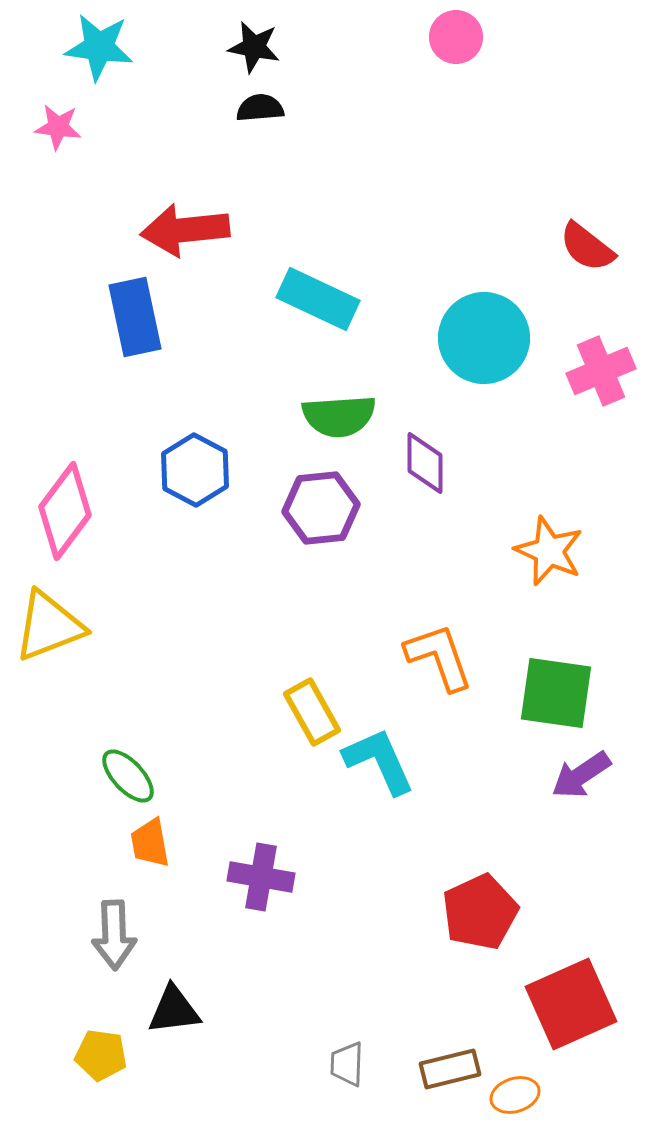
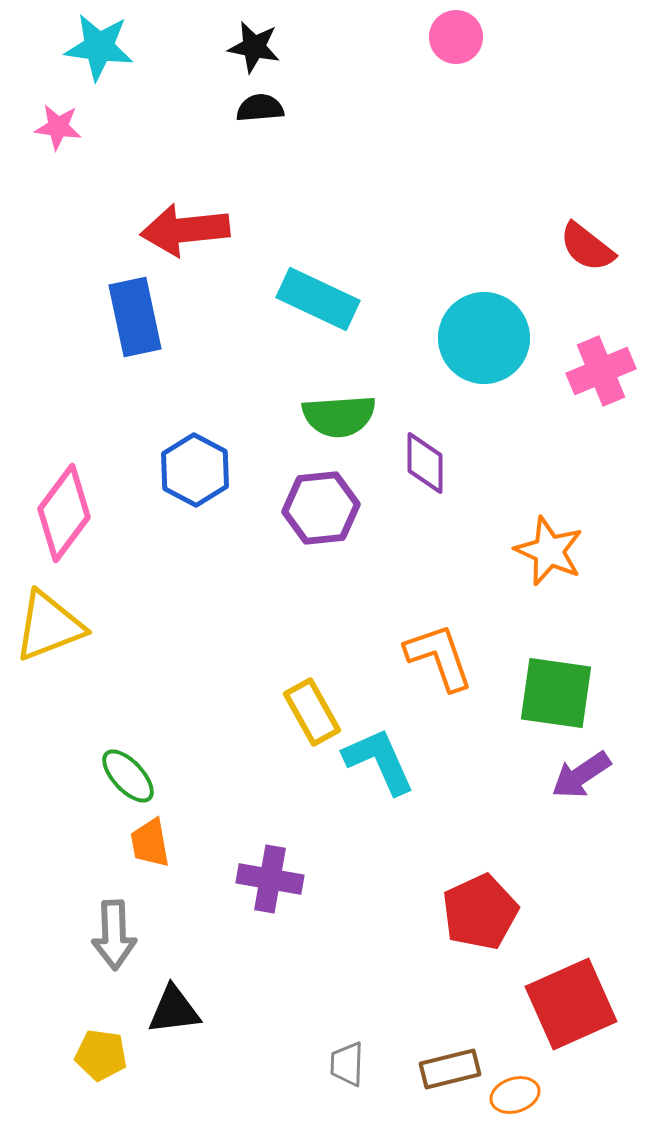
pink diamond: moved 1 px left, 2 px down
purple cross: moved 9 px right, 2 px down
